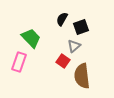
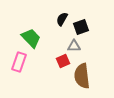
gray triangle: rotated 40 degrees clockwise
red square: rotated 32 degrees clockwise
